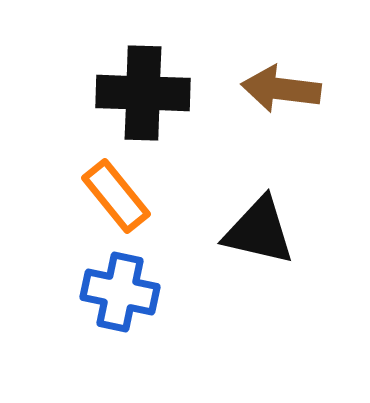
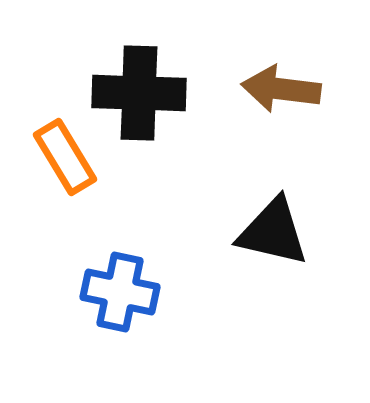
black cross: moved 4 px left
orange rectangle: moved 51 px left, 39 px up; rotated 8 degrees clockwise
black triangle: moved 14 px right, 1 px down
